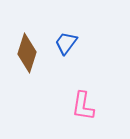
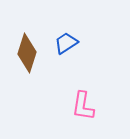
blue trapezoid: rotated 20 degrees clockwise
